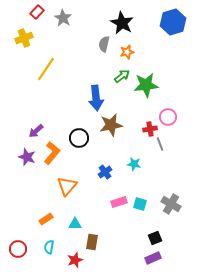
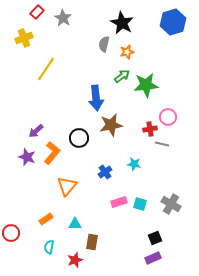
gray line: moved 2 px right; rotated 56 degrees counterclockwise
red circle: moved 7 px left, 16 px up
